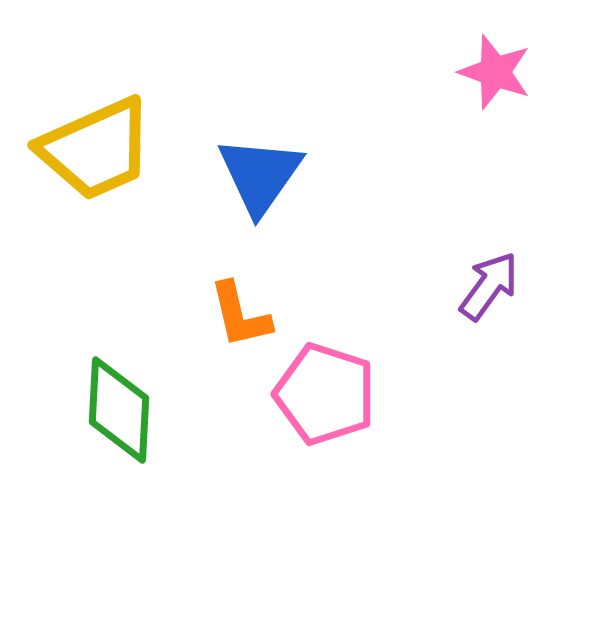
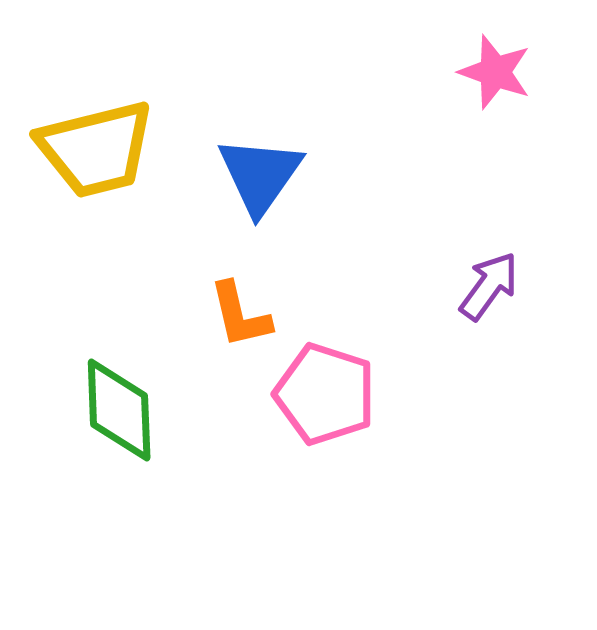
yellow trapezoid: rotated 10 degrees clockwise
green diamond: rotated 5 degrees counterclockwise
